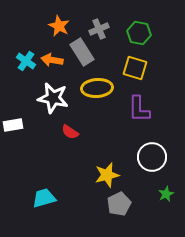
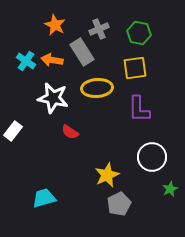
orange star: moved 4 px left, 1 px up
yellow square: rotated 25 degrees counterclockwise
white rectangle: moved 6 px down; rotated 42 degrees counterclockwise
yellow star: rotated 10 degrees counterclockwise
green star: moved 4 px right, 5 px up
